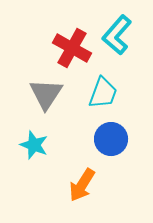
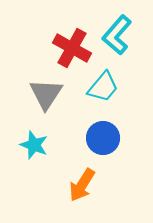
cyan trapezoid: moved 6 px up; rotated 20 degrees clockwise
blue circle: moved 8 px left, 1 px up
